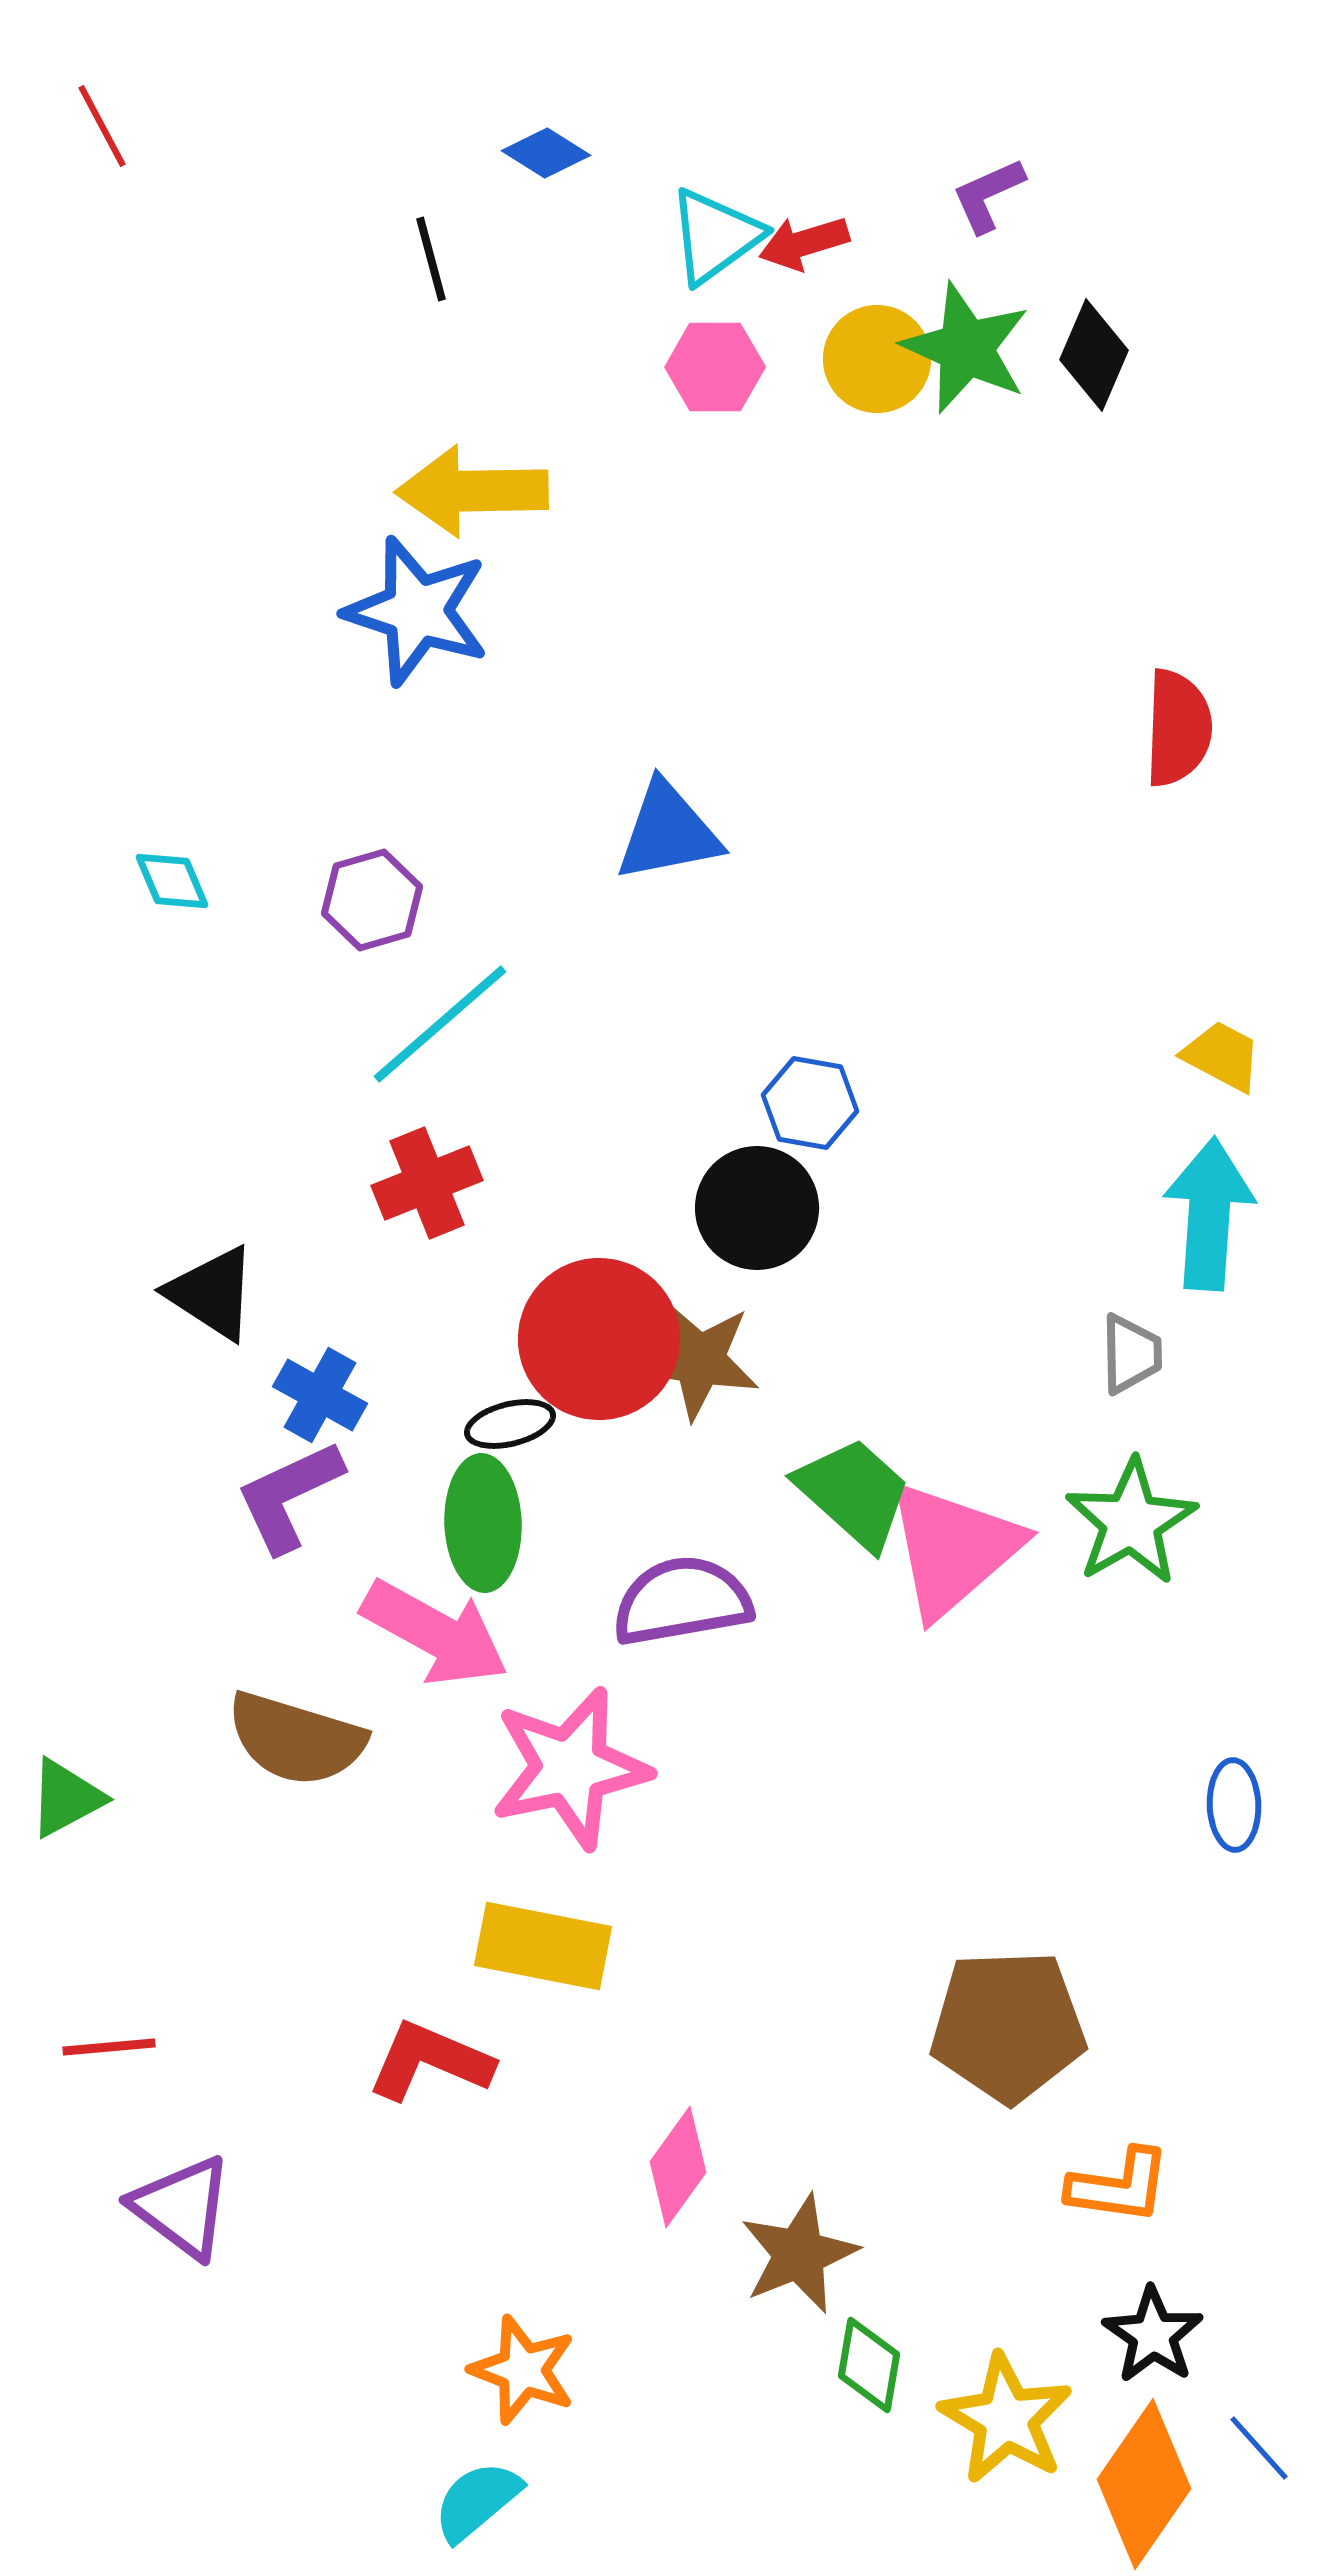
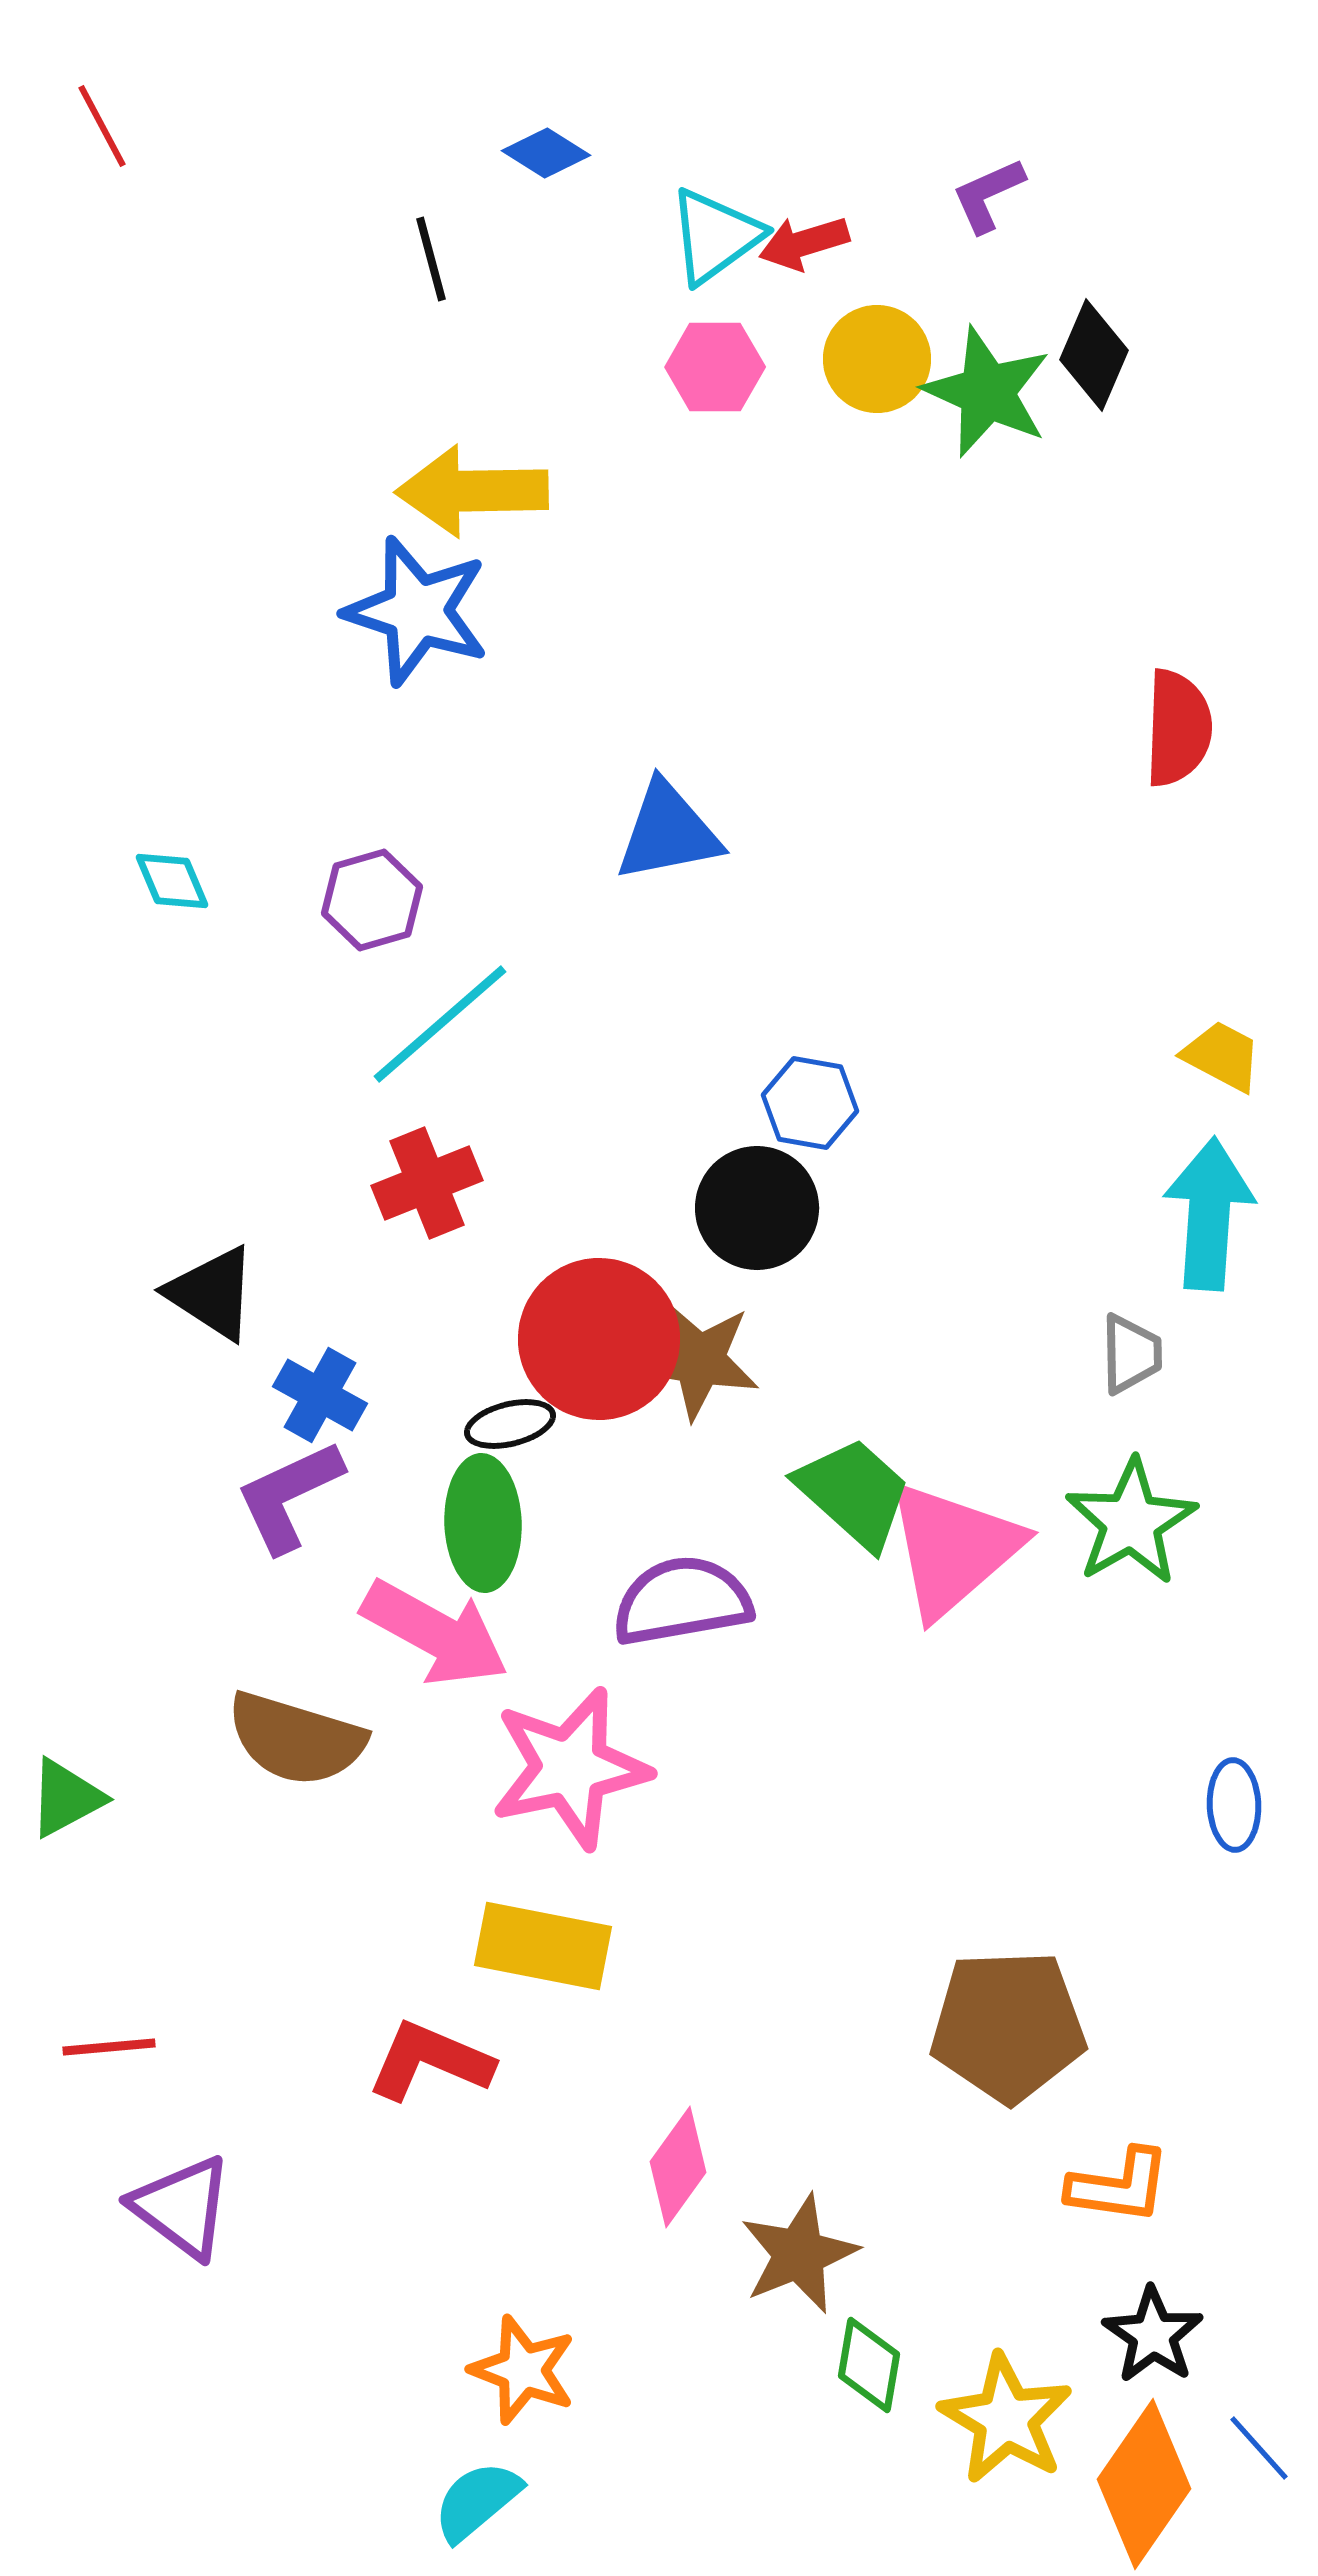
green star at (966, 348): moved 21 px right, 44 px down
